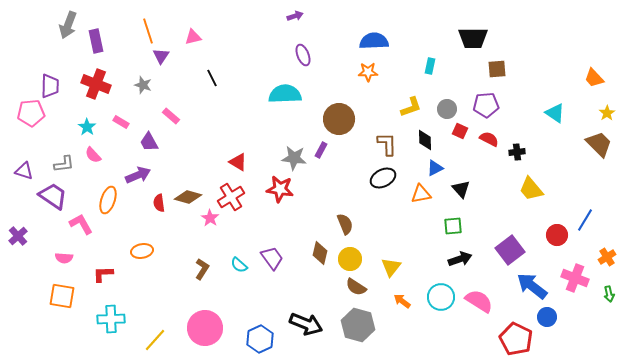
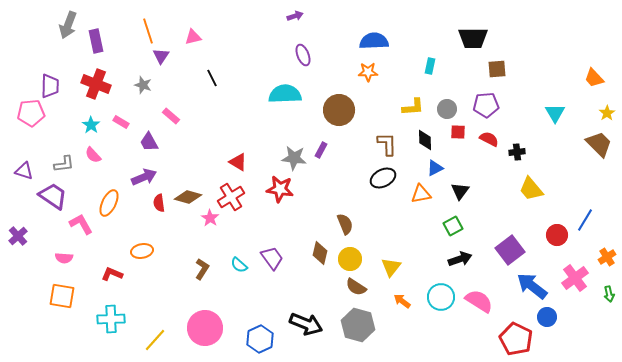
yellow L-shape at (411, 107): moved 2 px right; rotated 15 degrees clockwise
cyan triangle at (555, 113): rotated 25 degrees clockwise
brown circle at (339, 119): moved 9 px up
cyan star at (87, 127): moved 4 px right, 2 px up
red square at (460, 131): moved 2 px left, 1 px down; rotated 21 degrees counterclockwise
purple arrow at (138, 175): moved 6 px right, 2 px down
black triangle at (461, 189): moved 1 px left, 2 px down; rotated 18 degrees clockwise
orange ellipse at (108, 200): moved 1 px right, 3 px down; rotated 8 degrees clockwise
green square at (453, 226): rotated 24 degrees counterclockwise
red L-shape at (103, 274): moved 9 px right; rotated 25 degrees clockwise
pink cross at (575, 278): rotated 32 degrees clockwise
